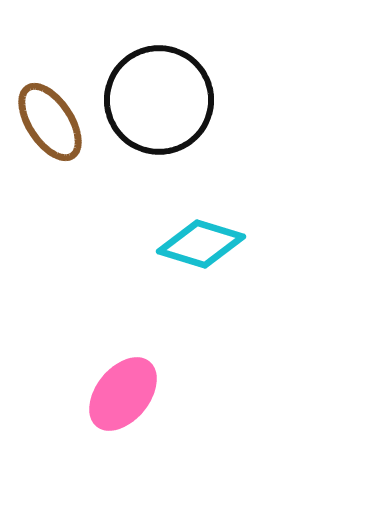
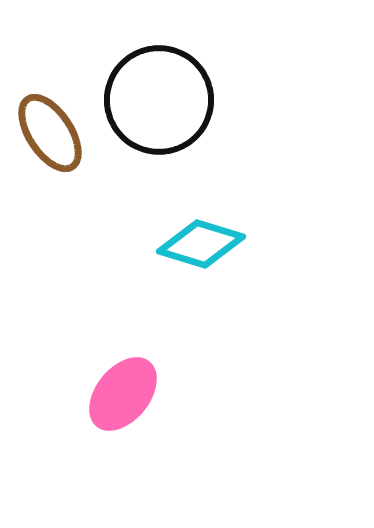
brown ellipse: moved 11 px down
